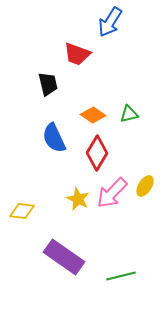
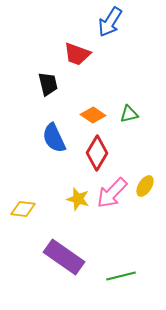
yellow star: rotated 10 degrees counterclockwise
yellow diamond: moved 1 px right, 2 px up
